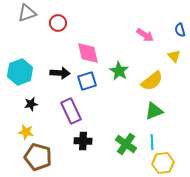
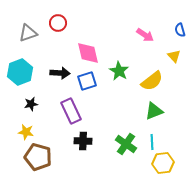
gray triangle: moved 1 px right, 20 px down
